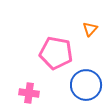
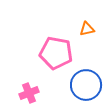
orange triangle: moved 3 px left; rotated 35 degrees clockwise
pink cross: rotated 30 degrees counterclockwise
